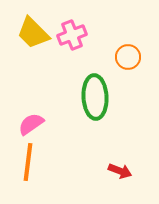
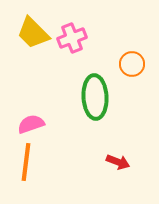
pink cross: moved 3 px down
orange circle: moved 4 px right, 7 px down
pink semicircle: rotated 16 degrees clockwise
orange line: moved 2 px left
red arrow: moved 2 px left, 9 px up
